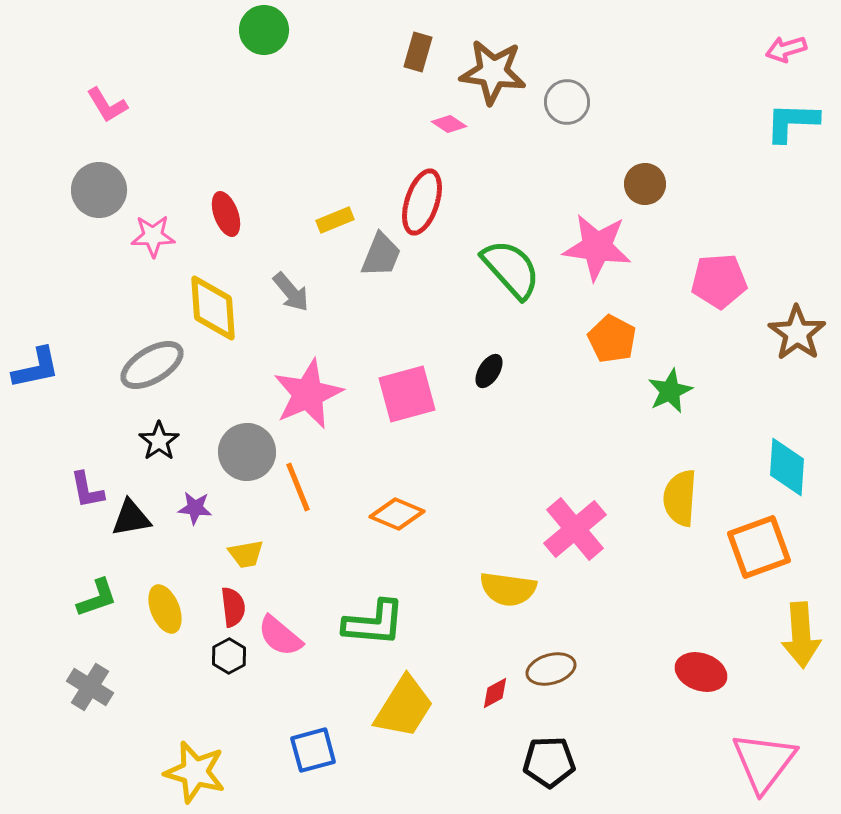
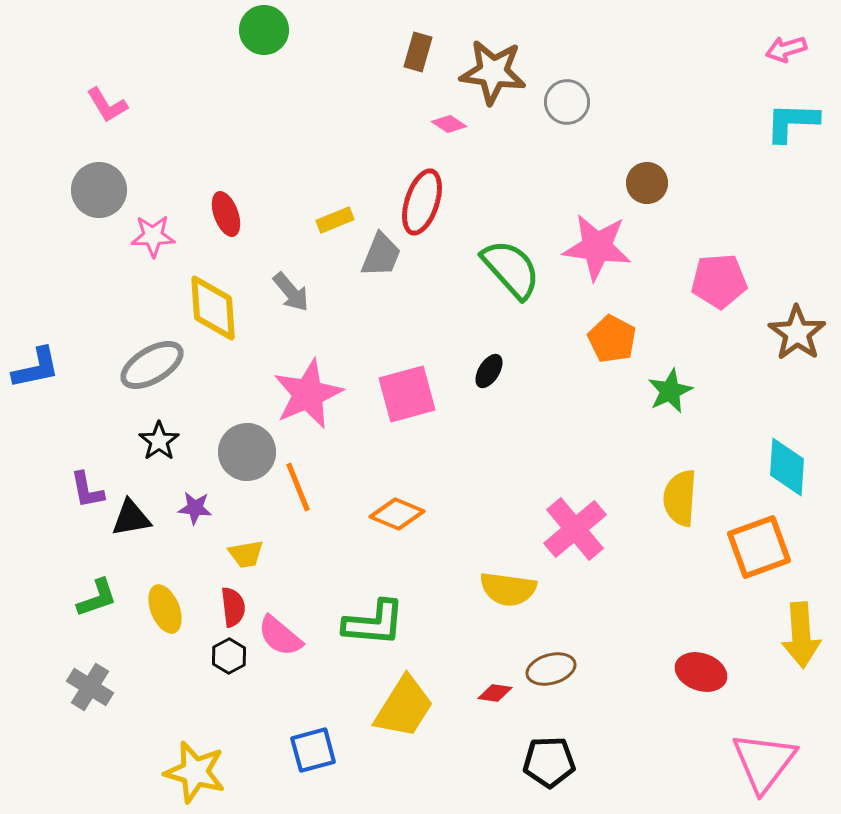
brown circle at (645, 184): moved 2 px right, 1 px up
red diamond at (495, 693): rotated 36 degrees clockwise
